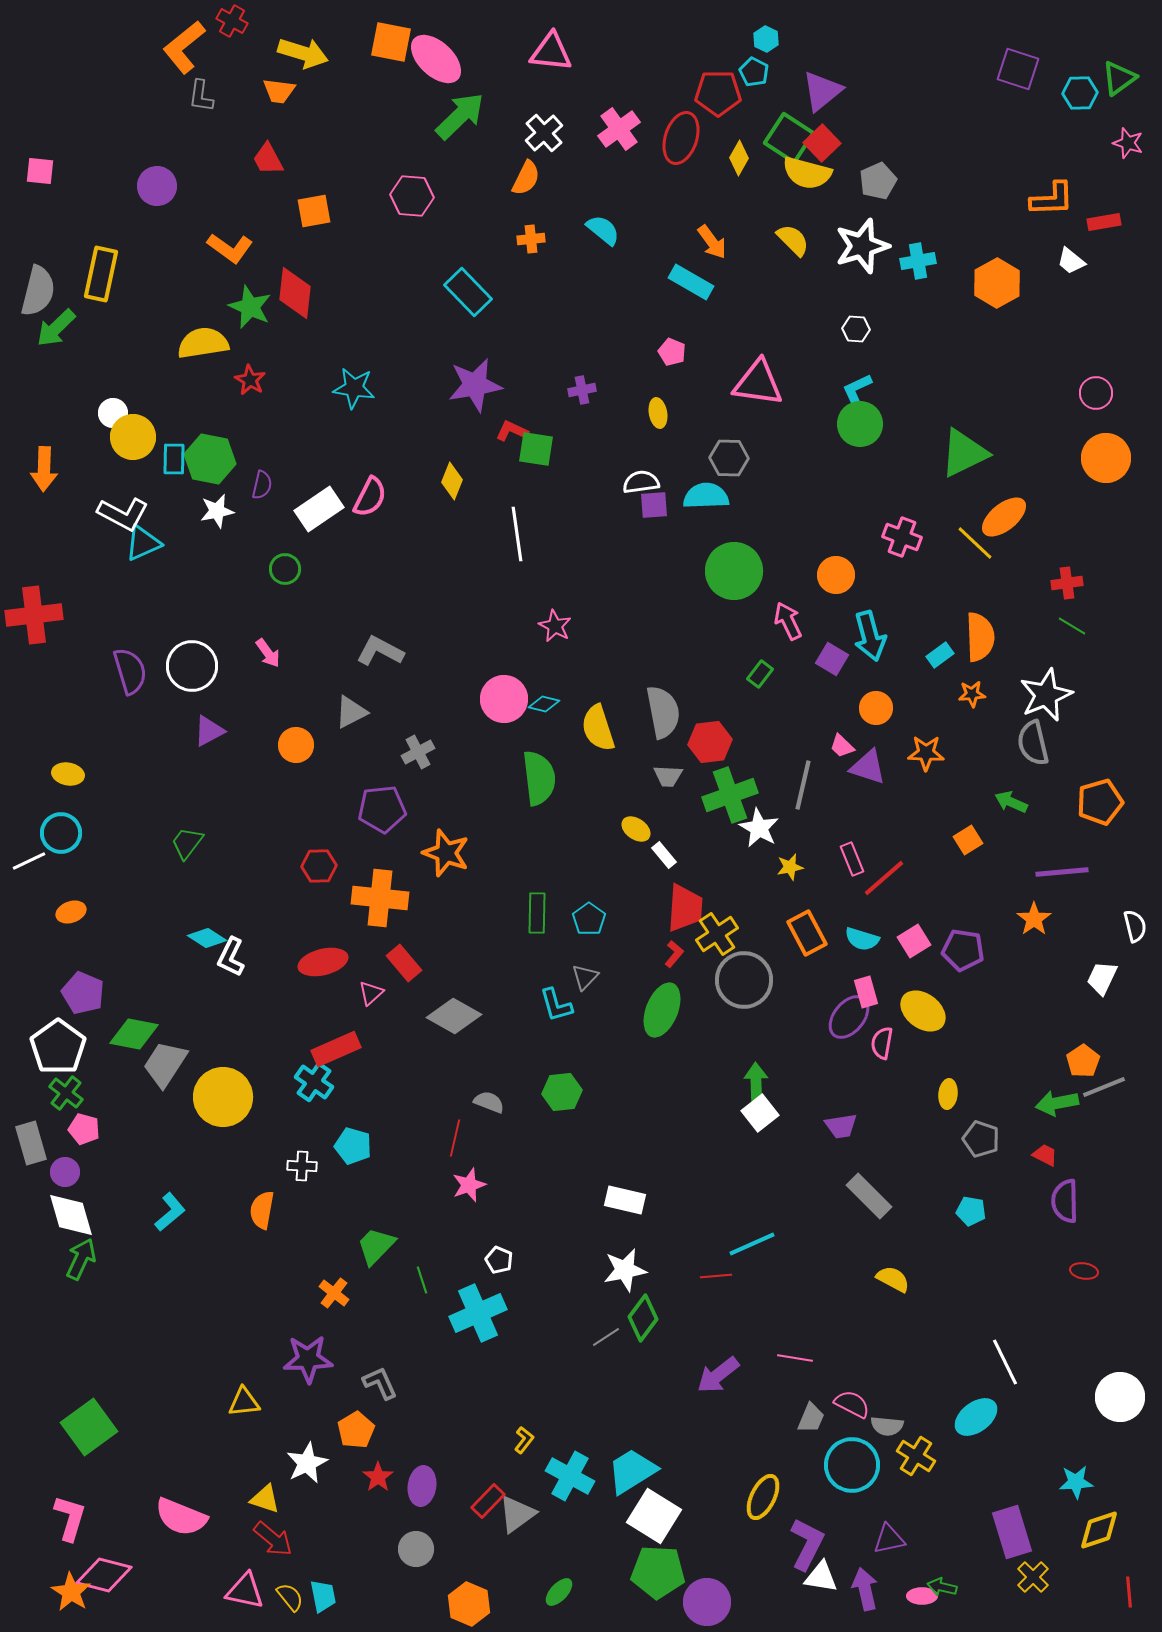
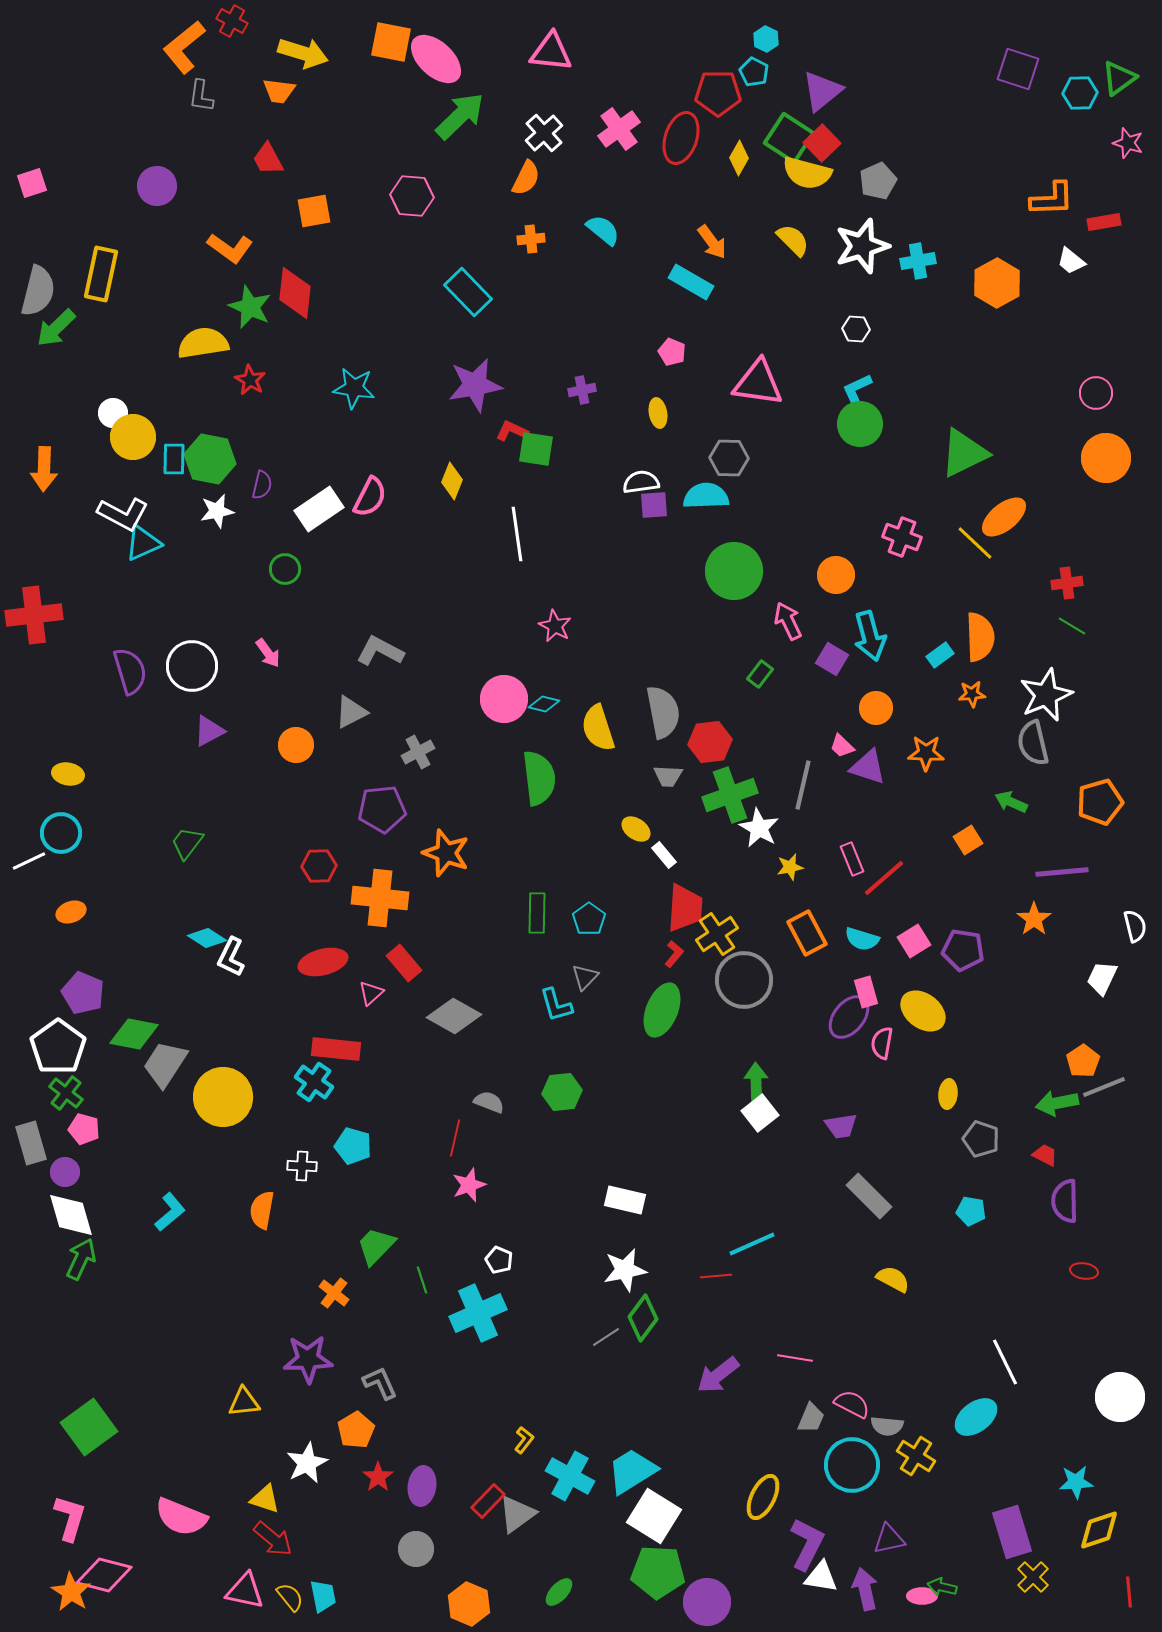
pink square at (40, 171): moved 8 px left, 12 px down; rotated 24 degrees counterclockwise
red rectangle at (336, 1049): rotated 30 degrees clockwise
